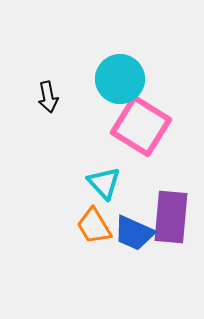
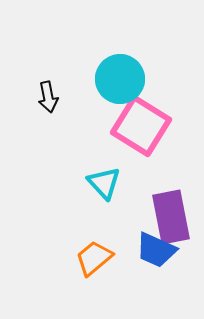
purple rectangle: rotated 16 degrees counterclockwise
orange trapezoid: moved 32 px down; rotated 81 degrees clockwise
blue trapezoid: moved 22 px right, 17 px down
